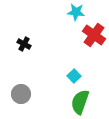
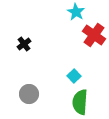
cyan star: rotated 24 degrees clockwise
black cross: rotated 24 degrees clockwise
gray circle: moved 8 px right
green semicircle: rotated 15 degrees counterclockwise
